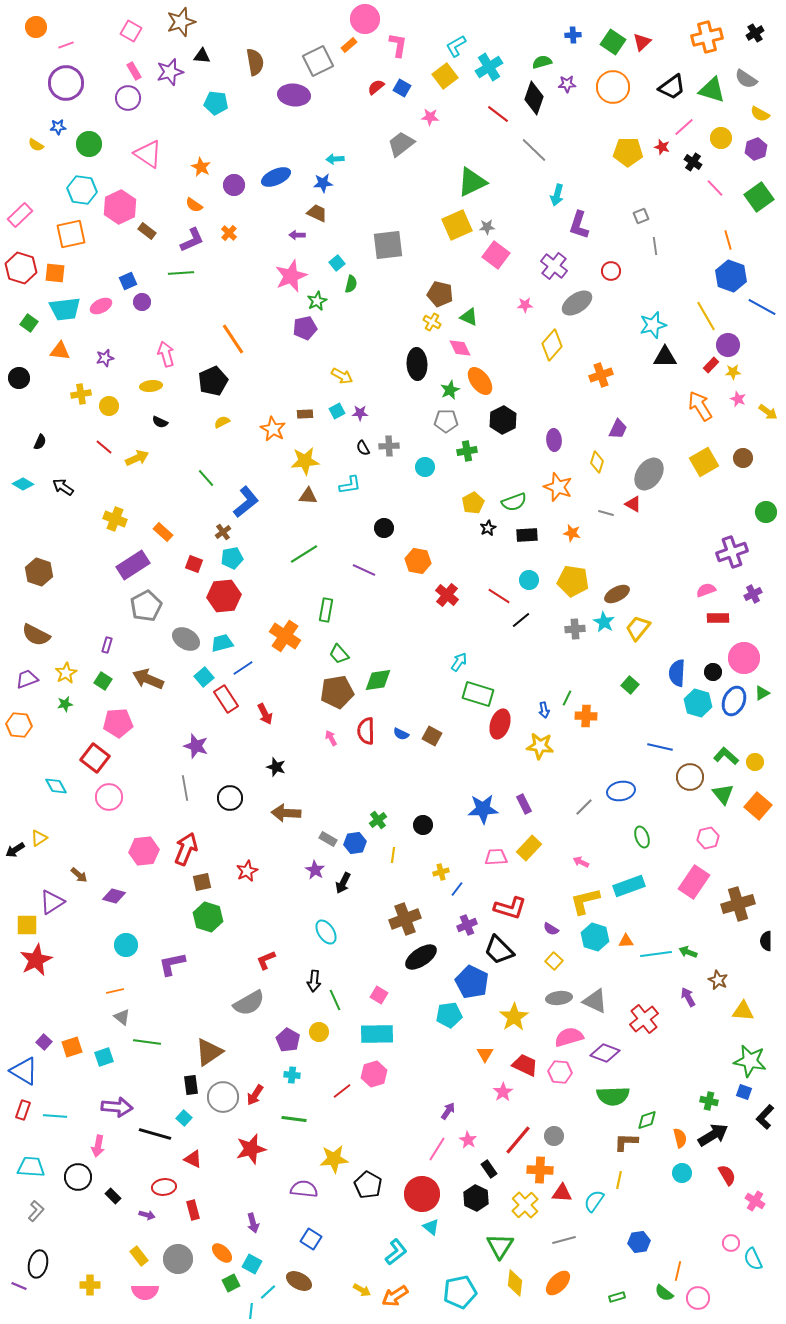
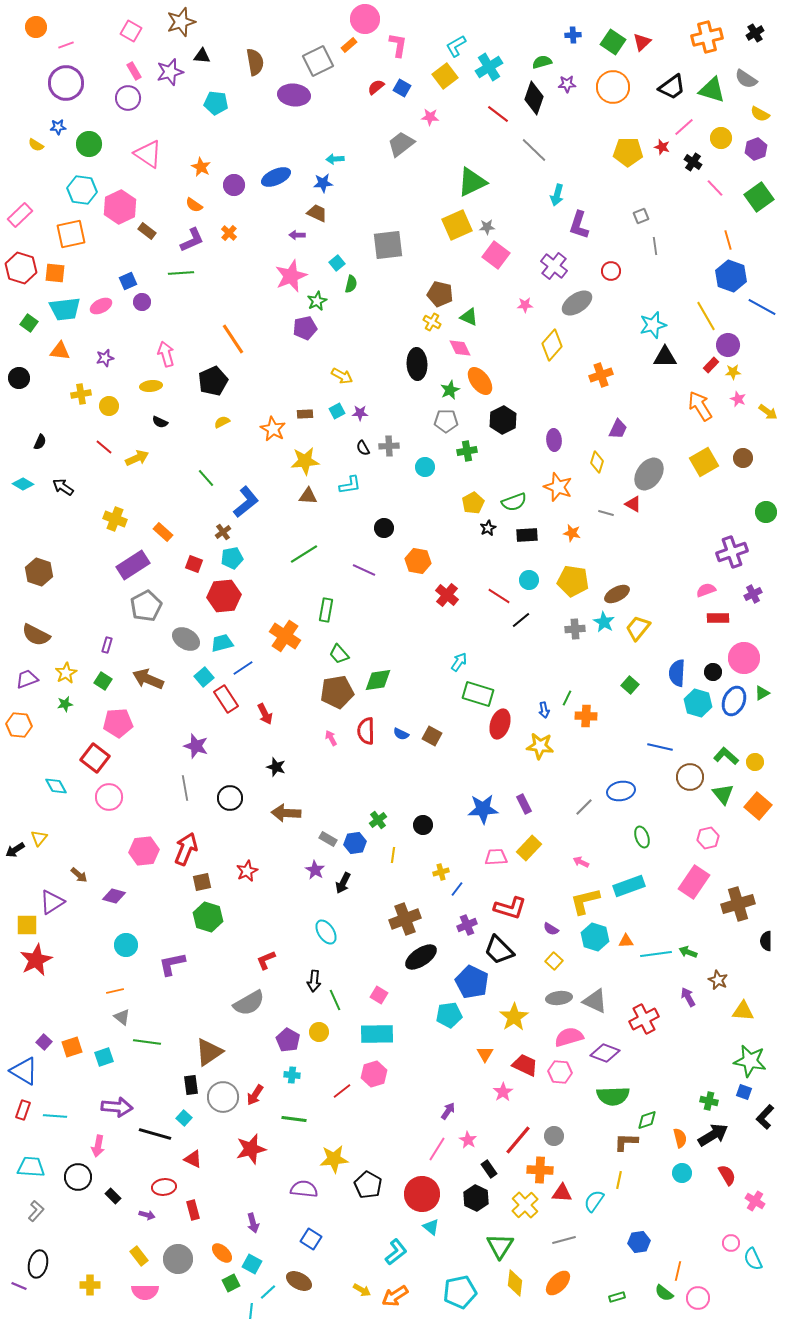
yellow triangle at (39, 838): rotated 18 degrees counterclockwise
red cross at (644, 1019): rotated 12 degrees clockwise
